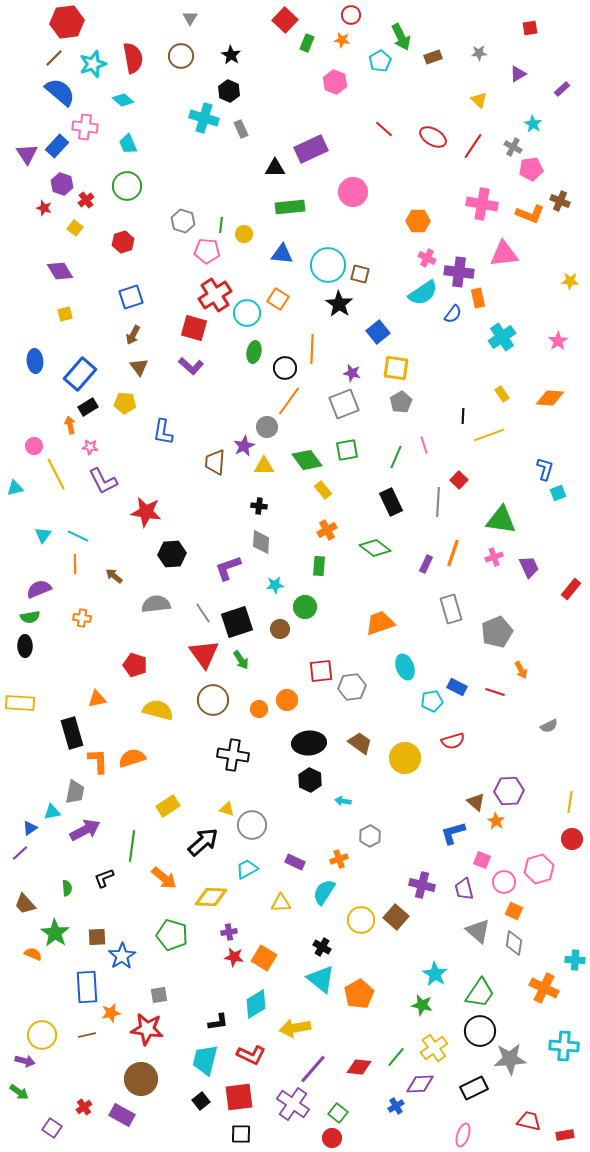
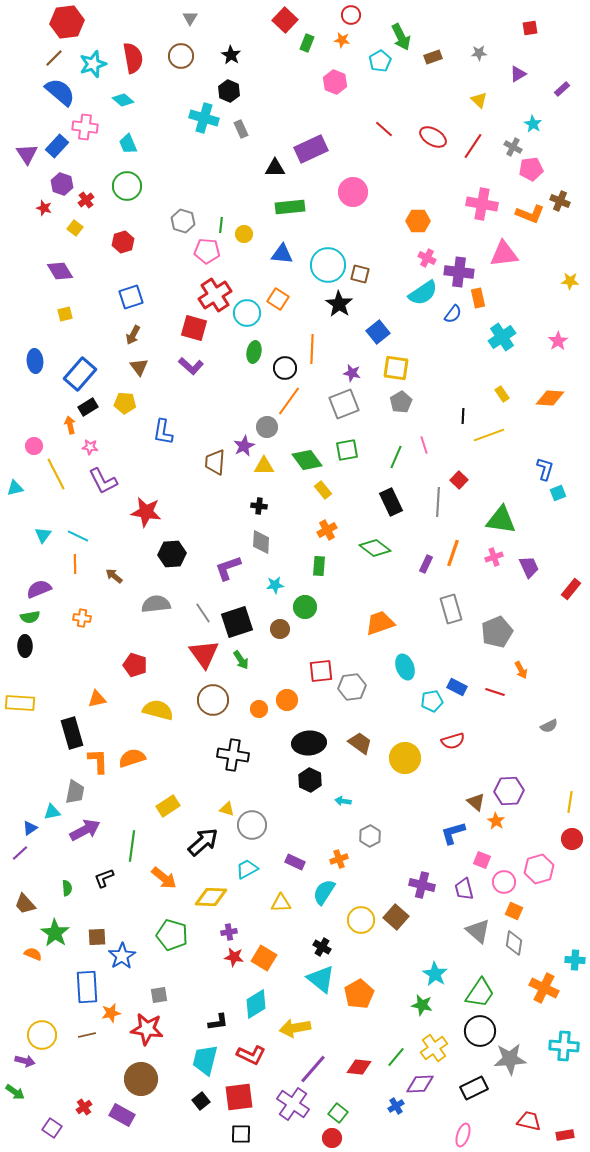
green arrow at (19, 1092): moved 4 px left
